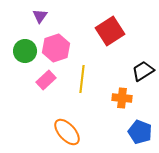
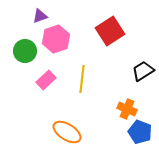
purple triangle: rotated 35 degrees clockwise
pink hexagon: moved 9 px up
orange cross: moved 5 px right, 11 px down; rotated 18 degrees clockwise
orange ellipse: rotated 16 degrees counterclockwise
